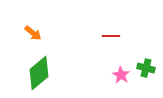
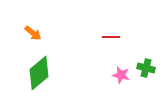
red line: moved 1 px down
pink star: rotated 18 degrees counterclockwise
